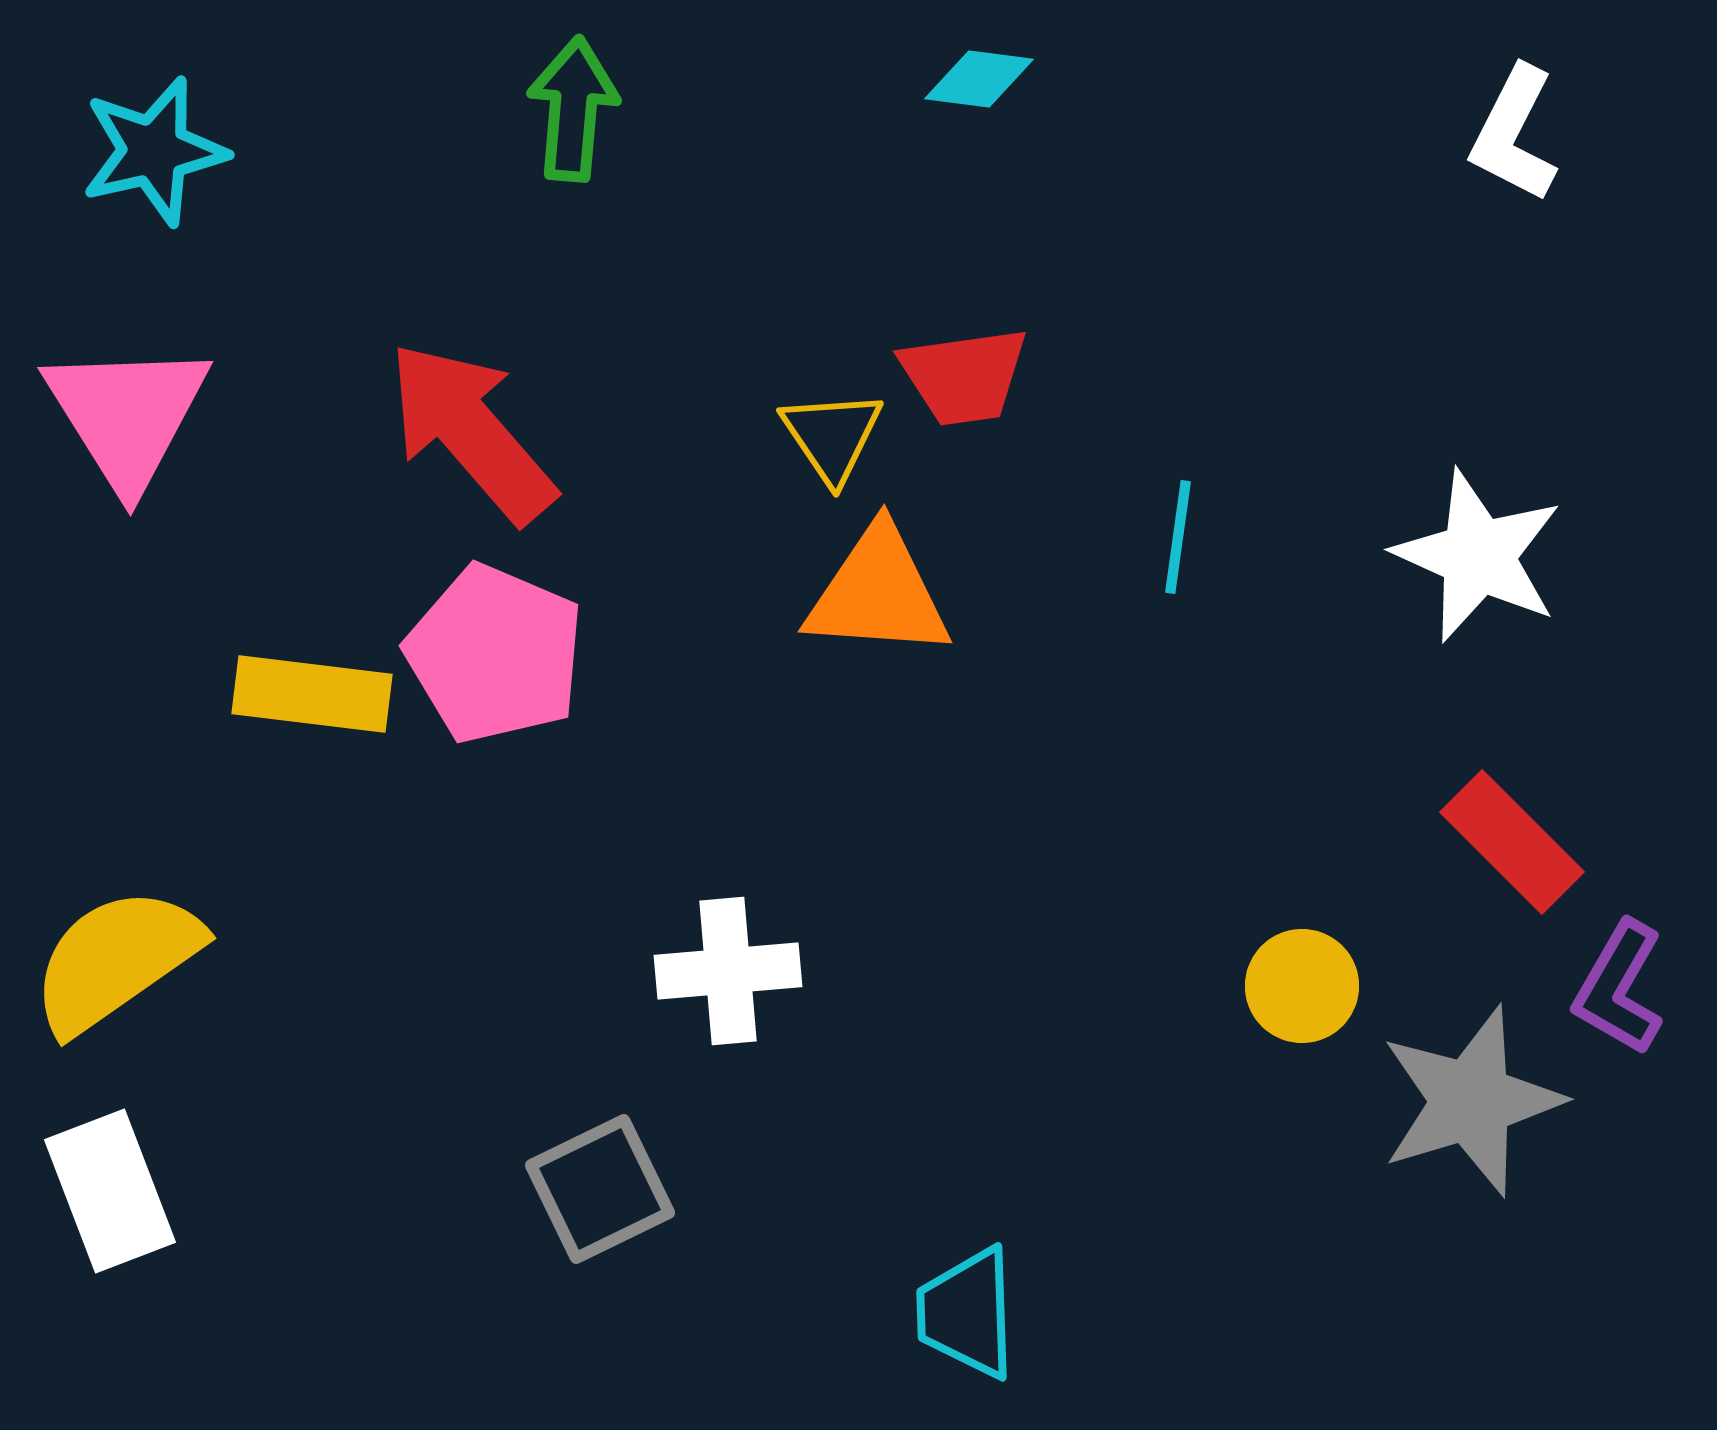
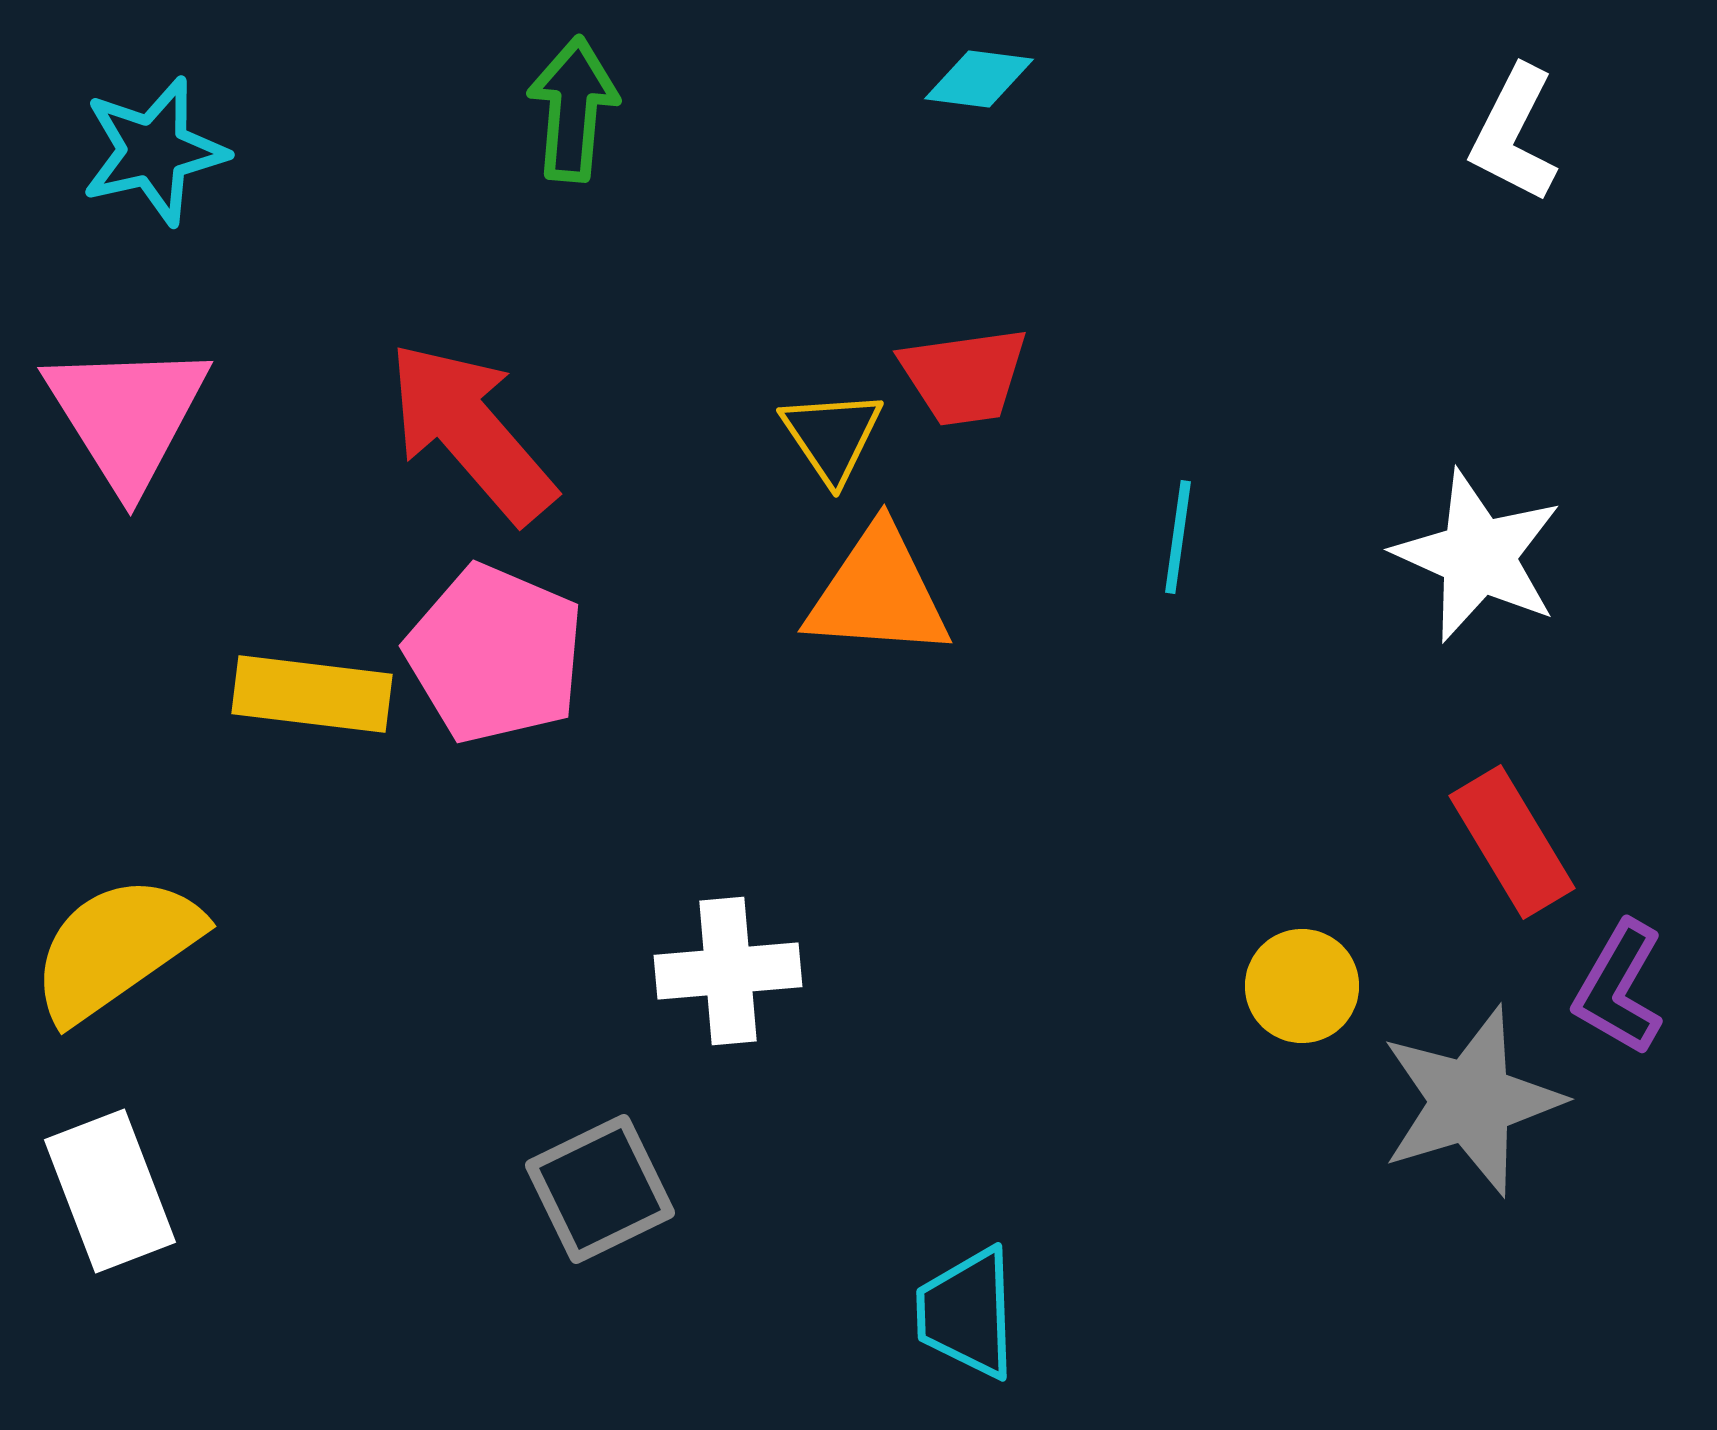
red rectangle: rotated 14 degrees clockwise
yellow semicircle: moved 12 px up
